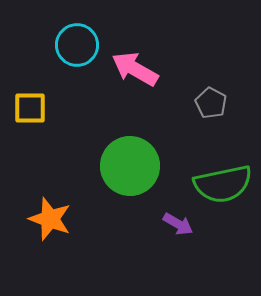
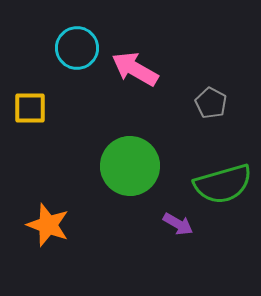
cyan circle: moved 3 px down
green semicircle: rotated 4 degrees counterclockwise
orange star: moved 2 px left, 6 px down
